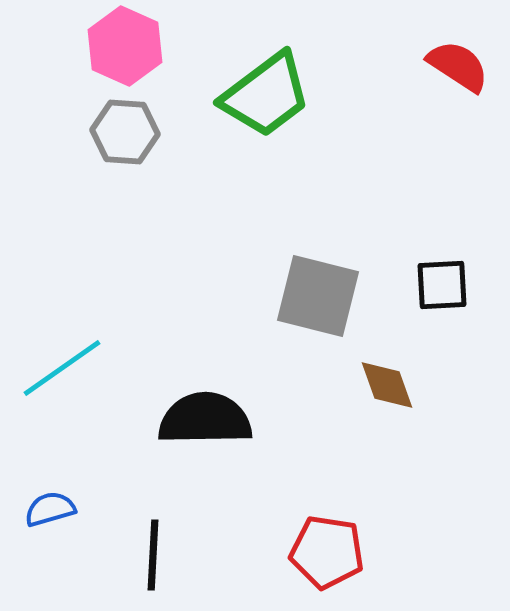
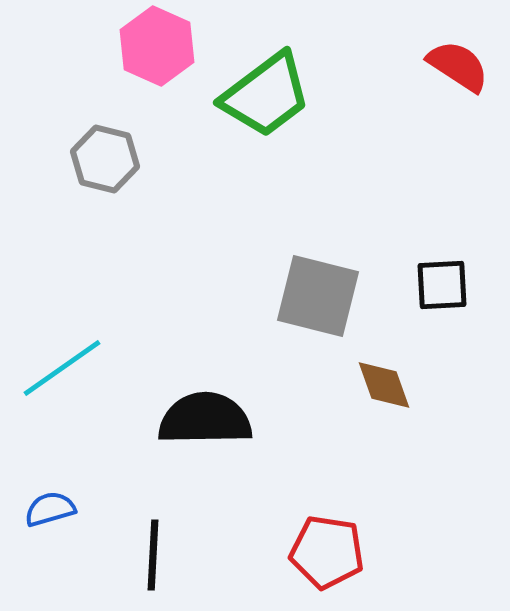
pink hexagon: moved 32 px right
gray hexagon: moved 20 px left, 27 px down; rotated 10 degrees clockwise
brown diamond: moved 3 px left
